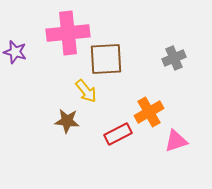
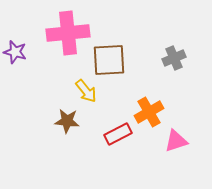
brown square: moved 3 px right, 1 px down
